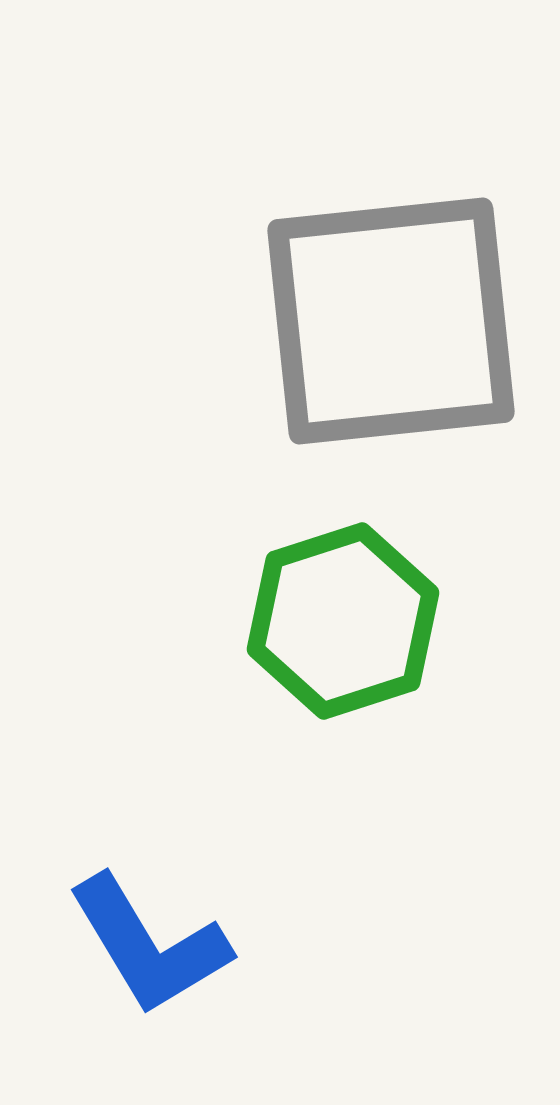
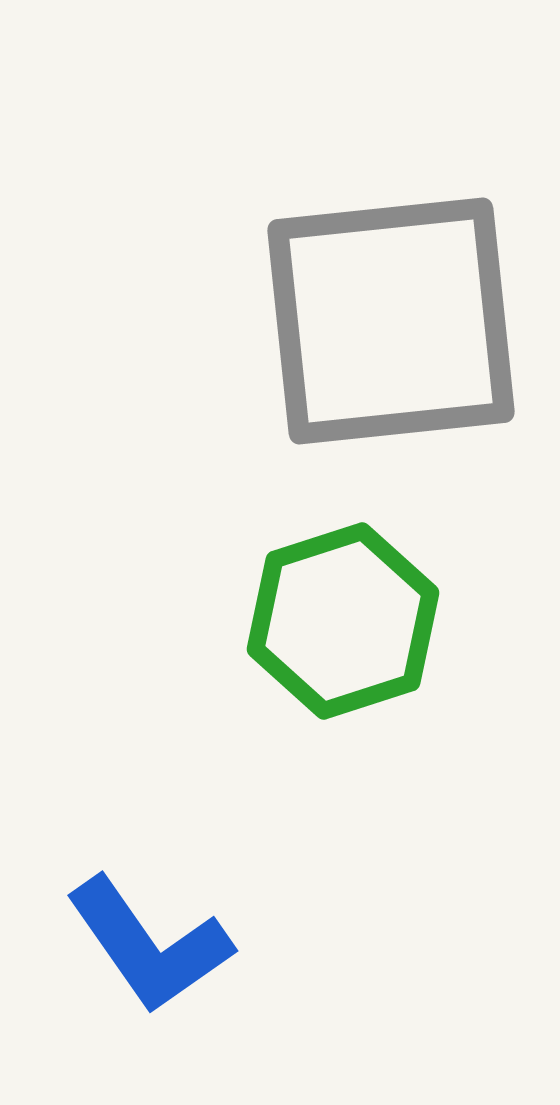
blue L-shape: rotated 4 degrees counterclockwise
